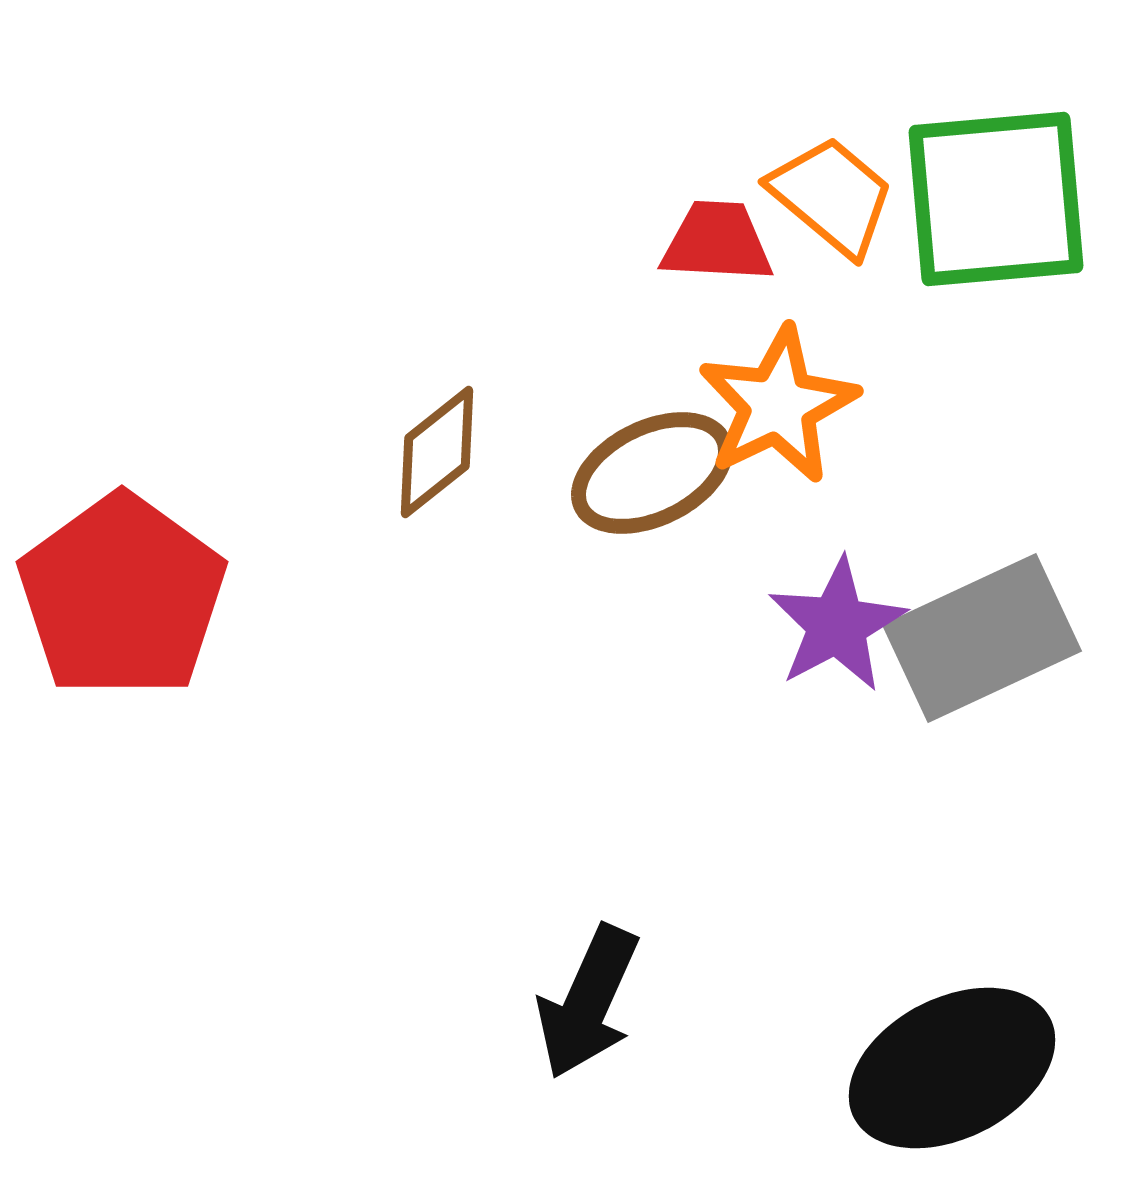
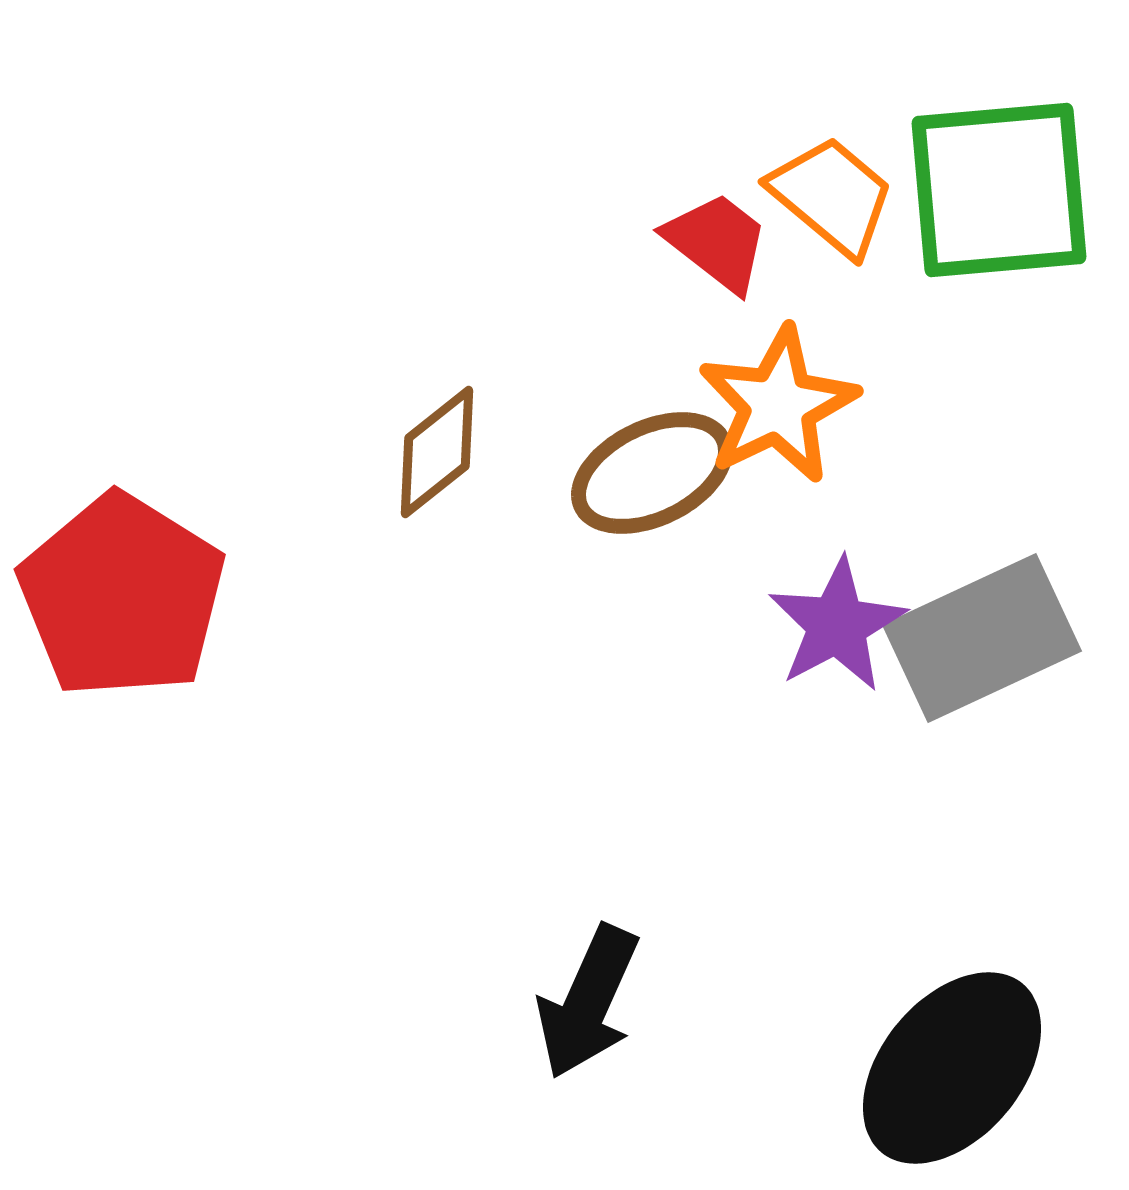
green square: moved 3 px right, 9 px up
red trapezoid: rotated 35 degrees clockwise
red pentagon: rotated 4 degrees counterclockwise
black ellipse: rotated 23 degrees counterclockwise
